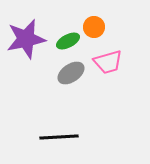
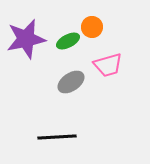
orange circle: moved 2 px left
pink trapezoid: moved 3 px down
gray ellipse: moved 9 px down
black line: moved 2 px left
